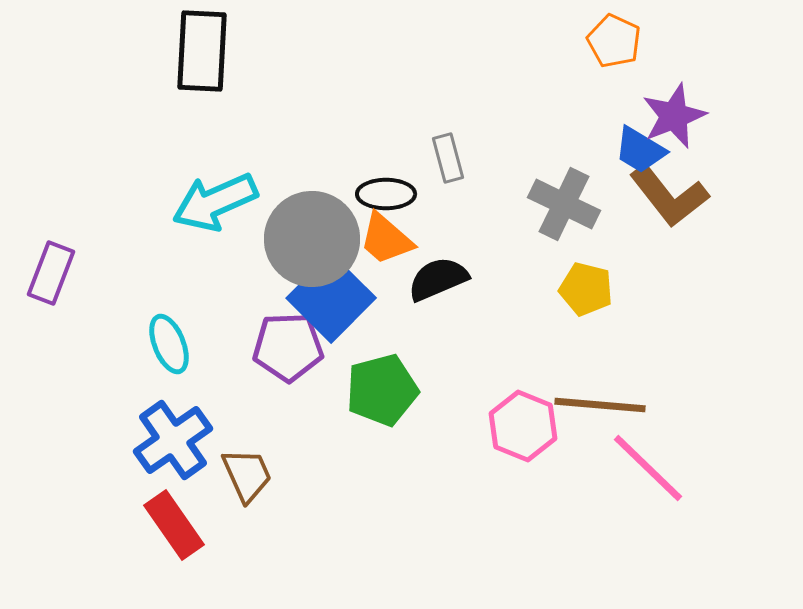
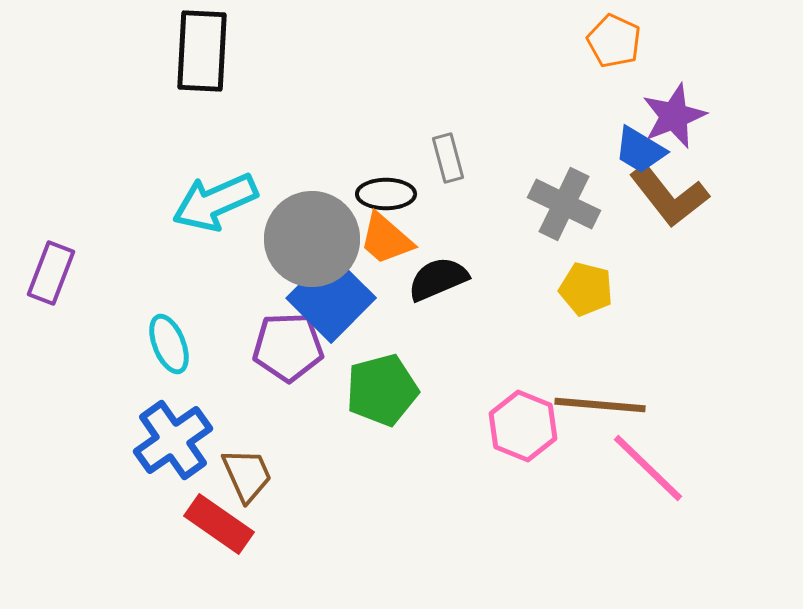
red rectangle: moved 45 px right, 1 px up; rotated 20 degrees counterclockwise
